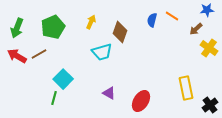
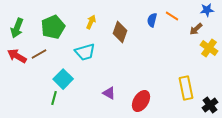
cyan trapezoid: moved 17 px left
